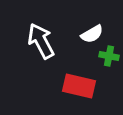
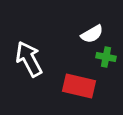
white arrow: moved 12 px left, 18 px down
green cross: moved 3 px left, 1 px down
